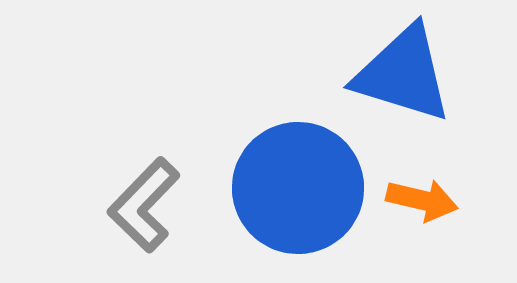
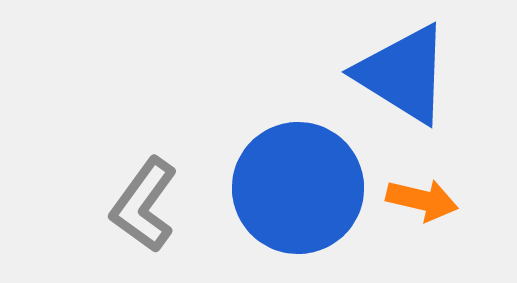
blue triangle: rotated 15 degrees clockwise
gray L-shape: rotated 8 degrees counterclockwise
